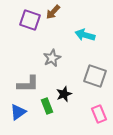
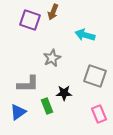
brown arrow: rotated 21 degrees counterclockwise
black star: moved 1 px up; rotated 21 degrees clockwise
